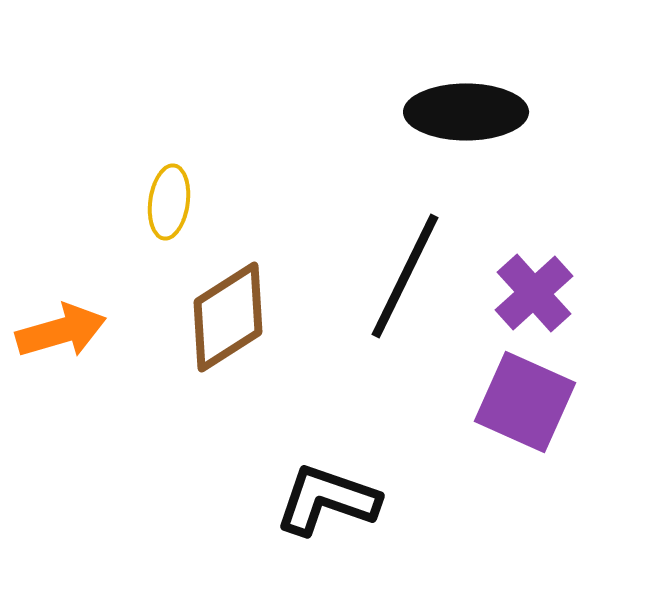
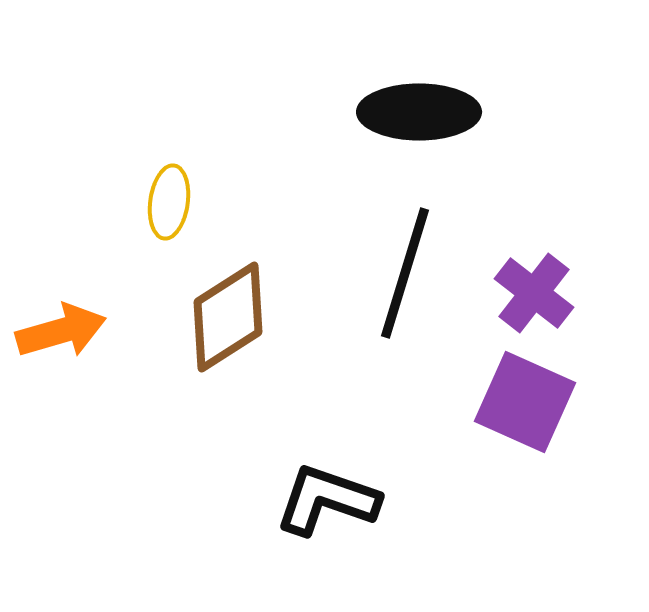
black ellipse: moved 47 px left
black line: moved 3 px up; rotated 9 degrees counterclockwise
purple cross: rotated 10 degrees counterclockwise
